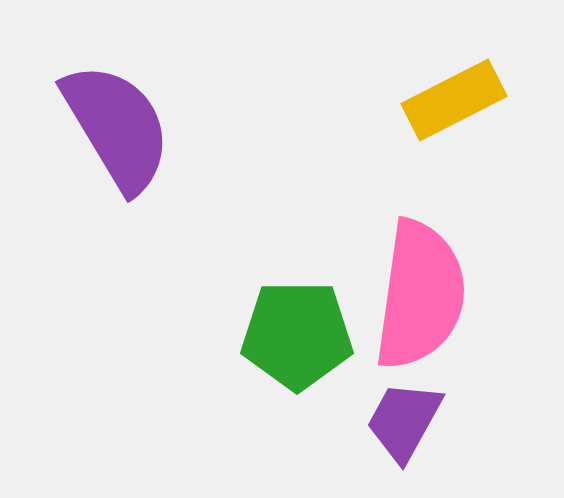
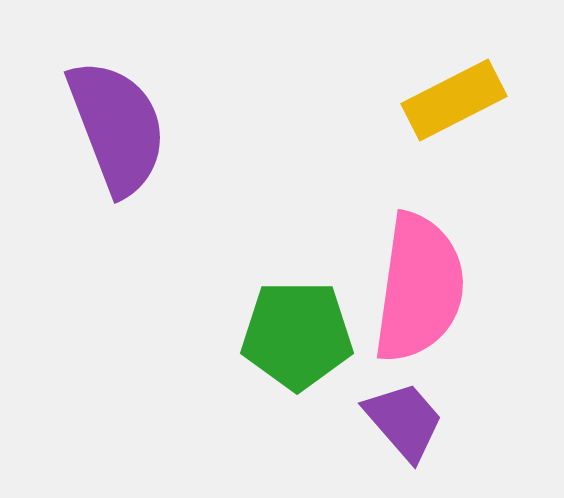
purple semicircle: rotated 10 degrees clockwise
pink semicircle: moved 1 px left, 7 px up
purple trapezoid: rotated 110 degrees clockwise
